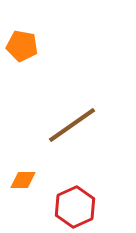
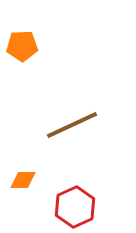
orange pentagon: rotated 12 degrees counterclockwise
brown line: rotated 10 degrees clockwise
